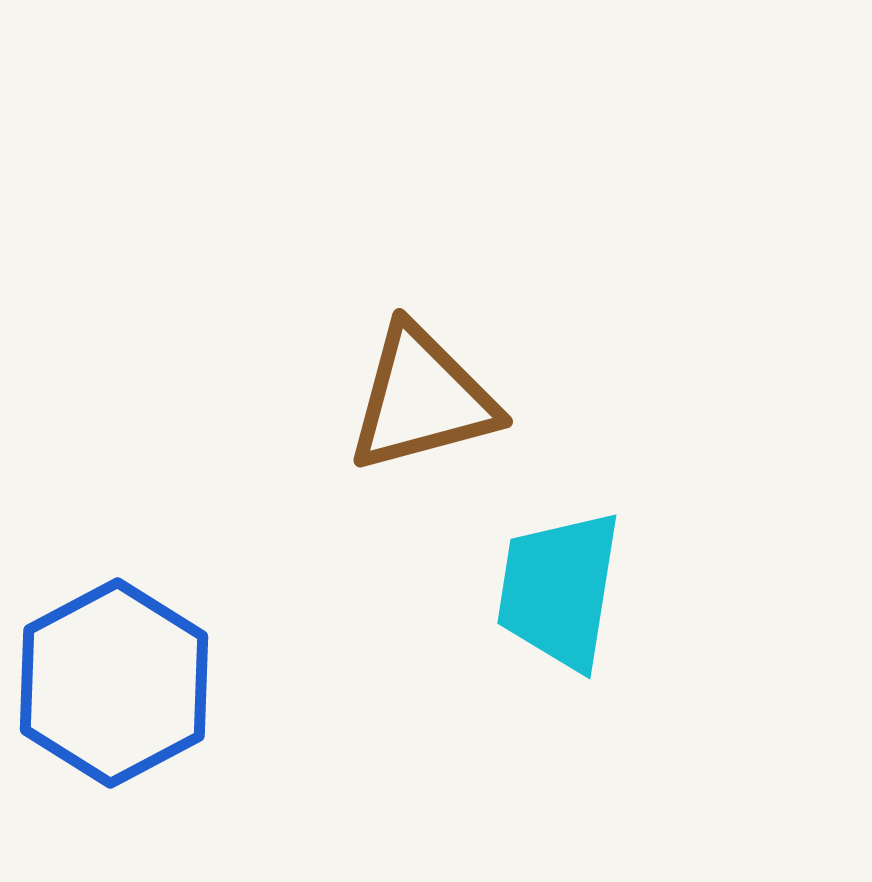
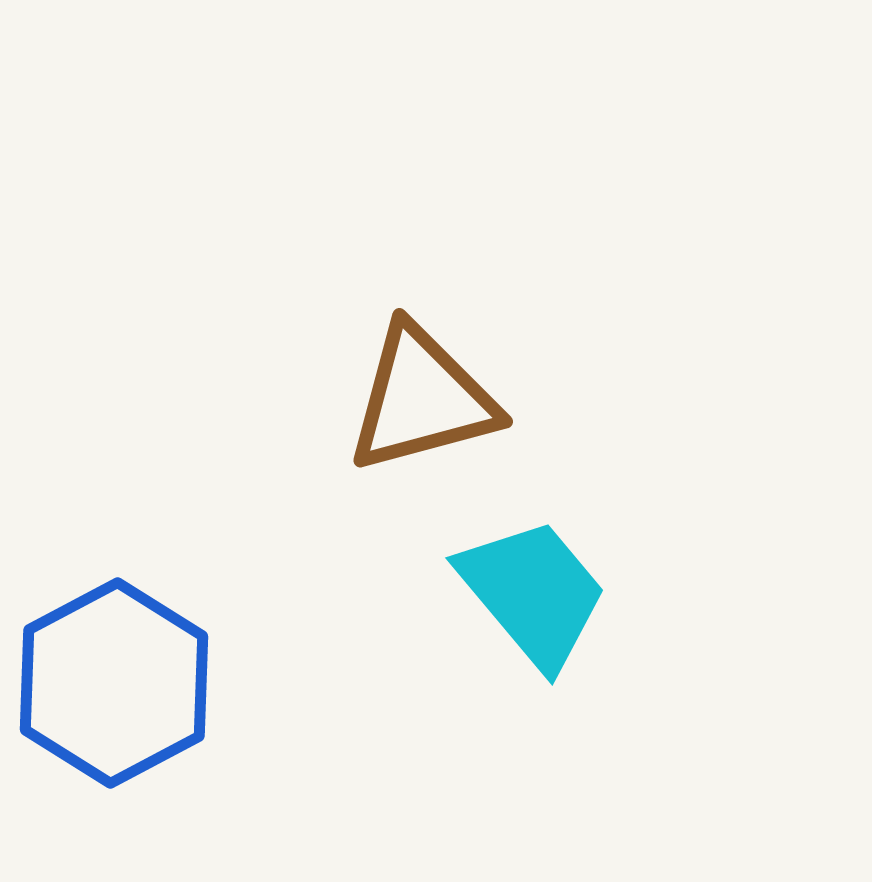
cyan trapezoid: moved 26 px left, 3 px down; rotated 131 degrees clockwise
